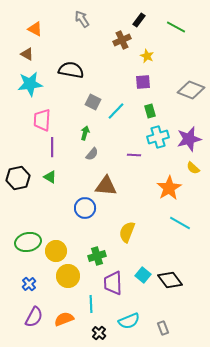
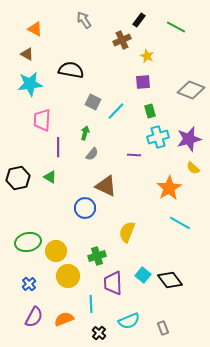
gray arrow at (82, 19): moved 2 px right, 1 px down
purple line at (52, 147): moved 6 px right
brown triangle at (106, 186): rotated 20 degrees clockwise
